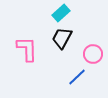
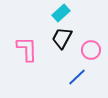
pink circle: moved 2 px left, 4 px up
